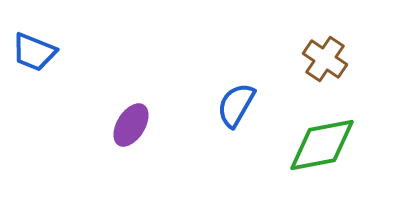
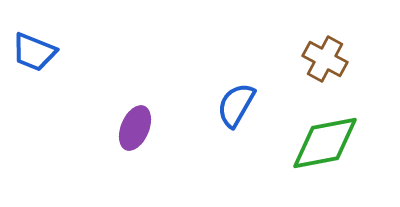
brown cross: rotated 6 degrees counterclockwise
purple ellipse: moved 4 px right, 3 px down; rotated 9 degrees counterclockwise
green diamond: moved 3 px right, 2 px up
